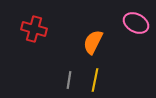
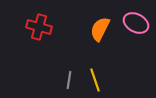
red cross: moved 5 px right, 2 px up
orange semicircle: moved 7 px right, 13 px up
yellow line: rotated 30 degrees counterclockwise
